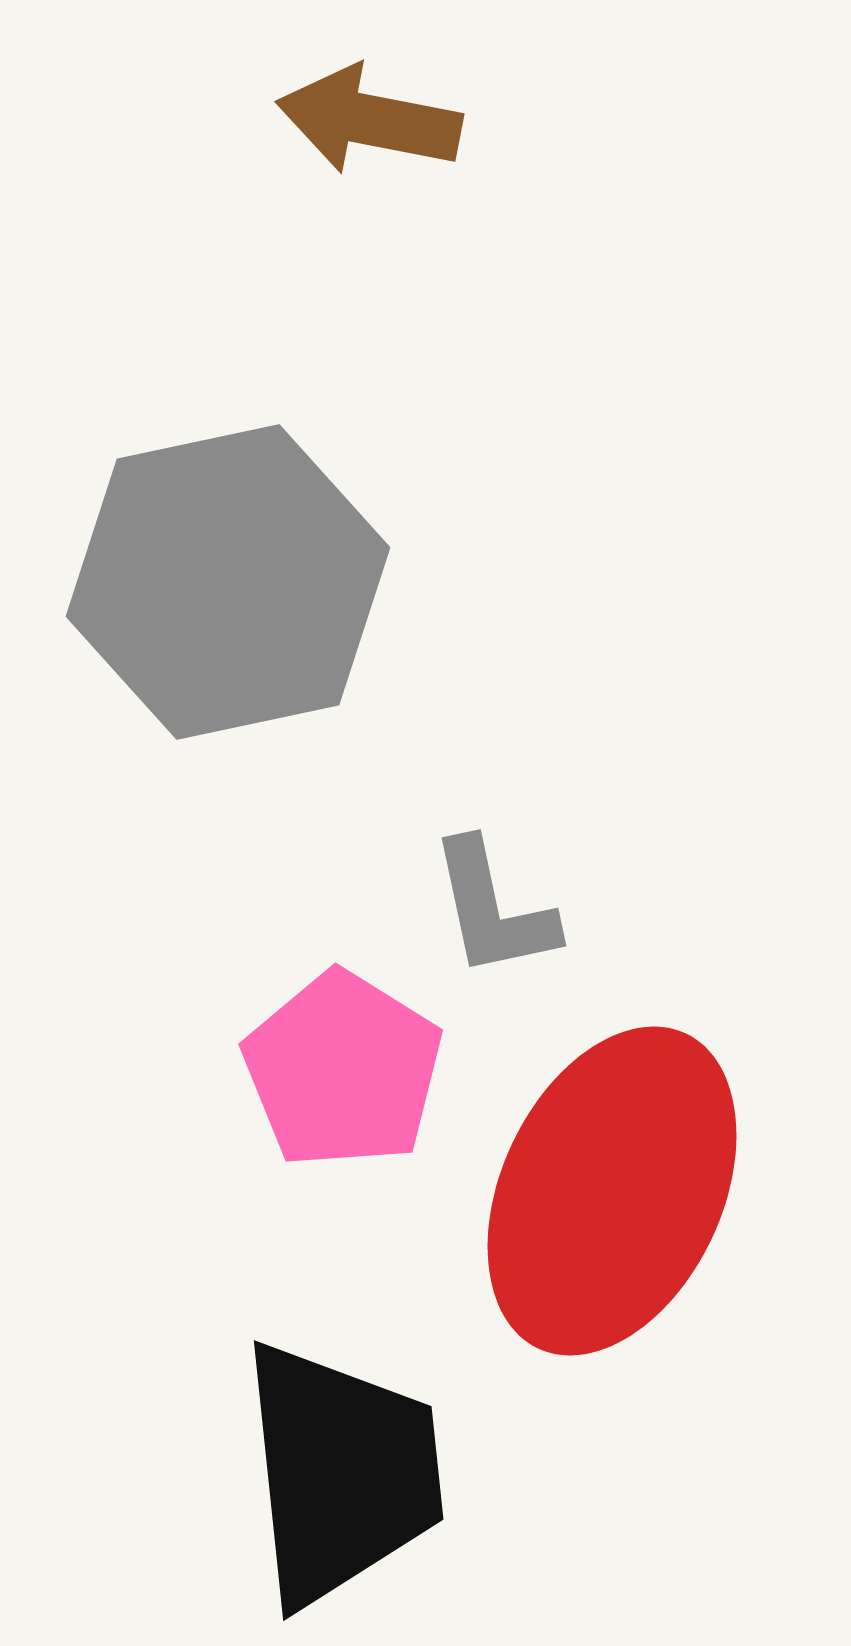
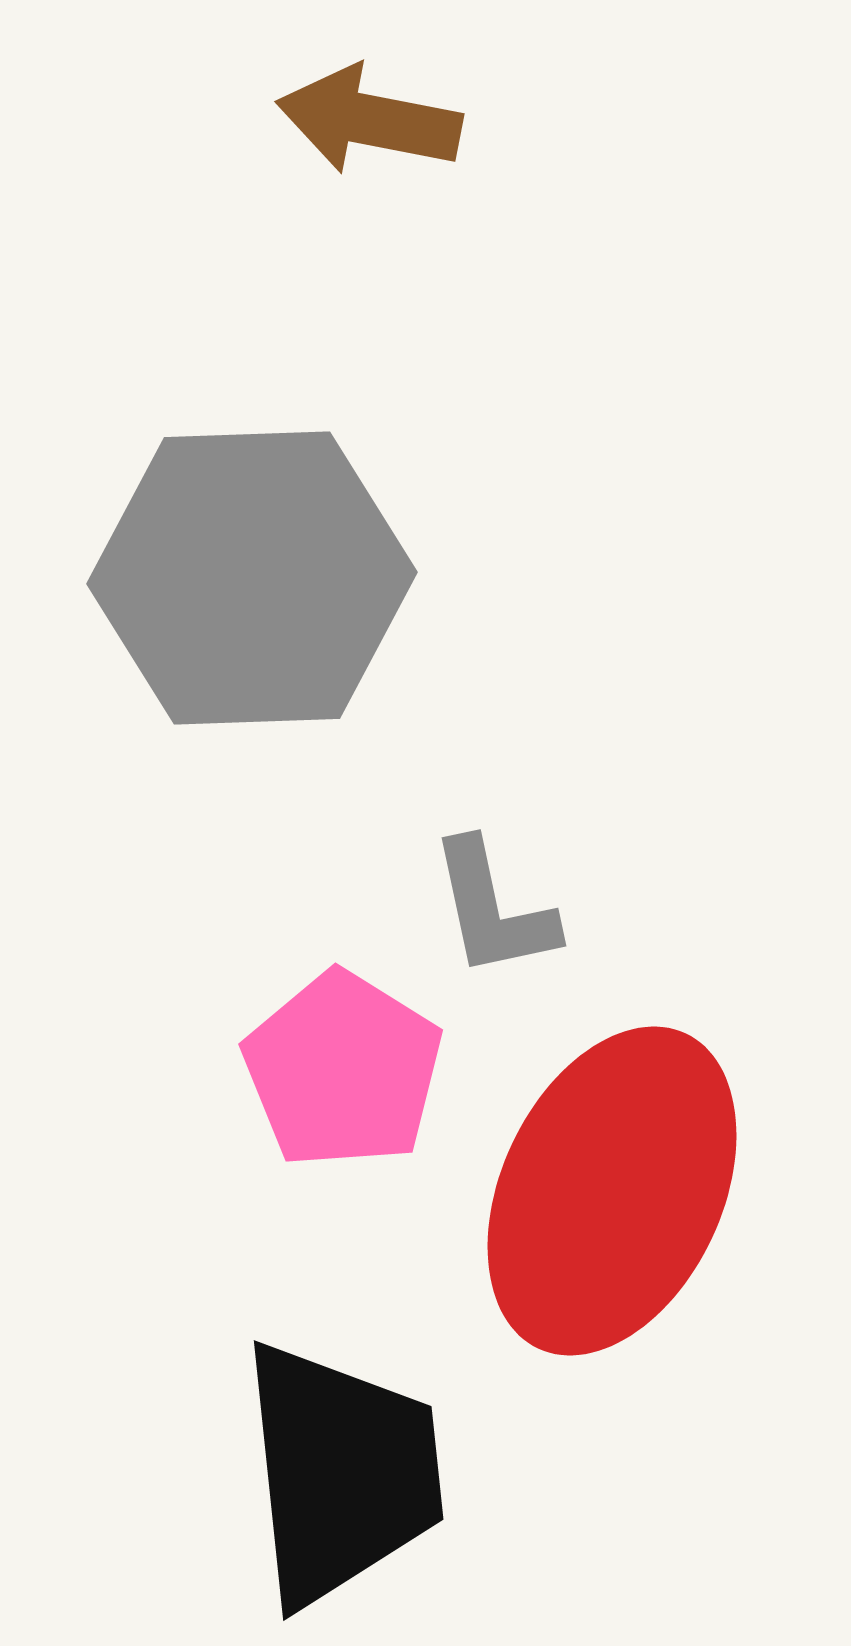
gray hexagon: moved 24 px right, 4 px up; rotated 10 degrees clockwise
